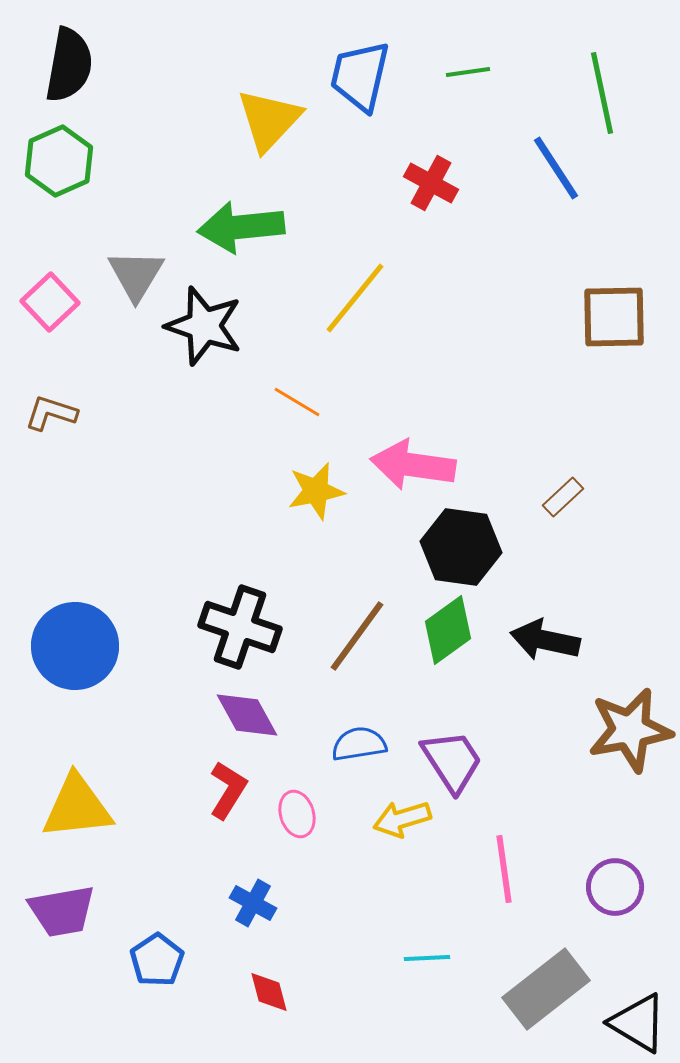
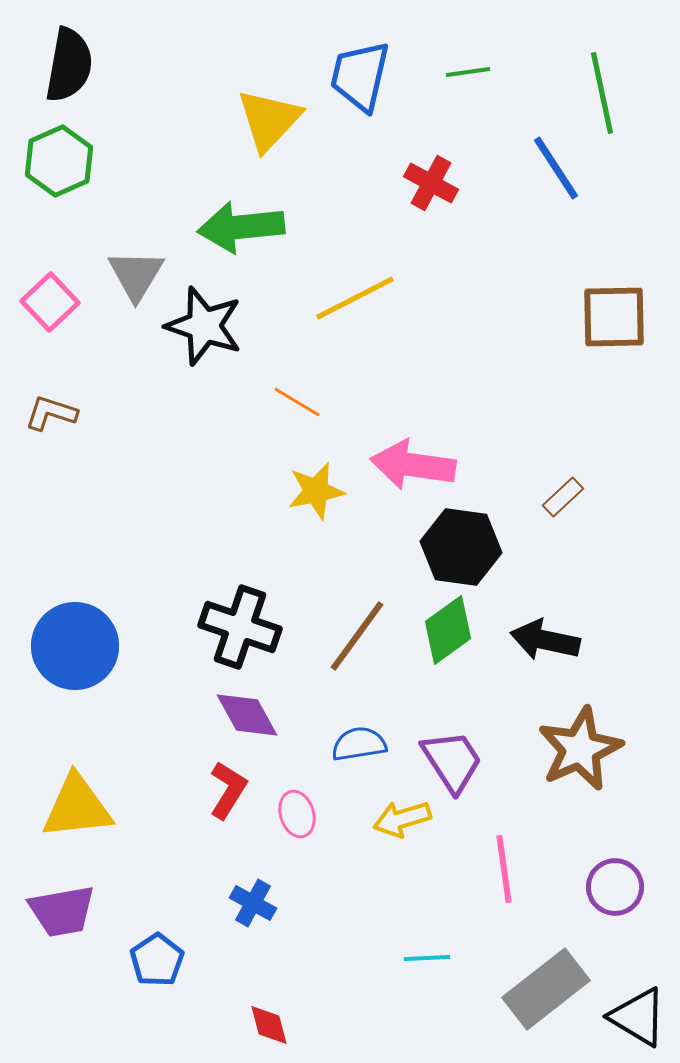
yellow line at (355, 298): rotated 24 degrees clockwise
brown star at (630, 730): moved 50 px left, 19 px down; rotated 14 degrees counterclockwise
red diamond at (269, 992): moved 33 px down
black triangle at (638, 1023): moved 6 px up
